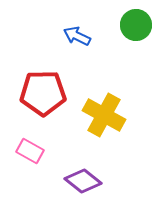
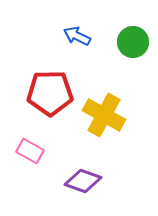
green circle: moved 3 px left, 17 px down
red pentagon: moved 7 px right
purple diamond: rotated 18 degrees counterclockwise
